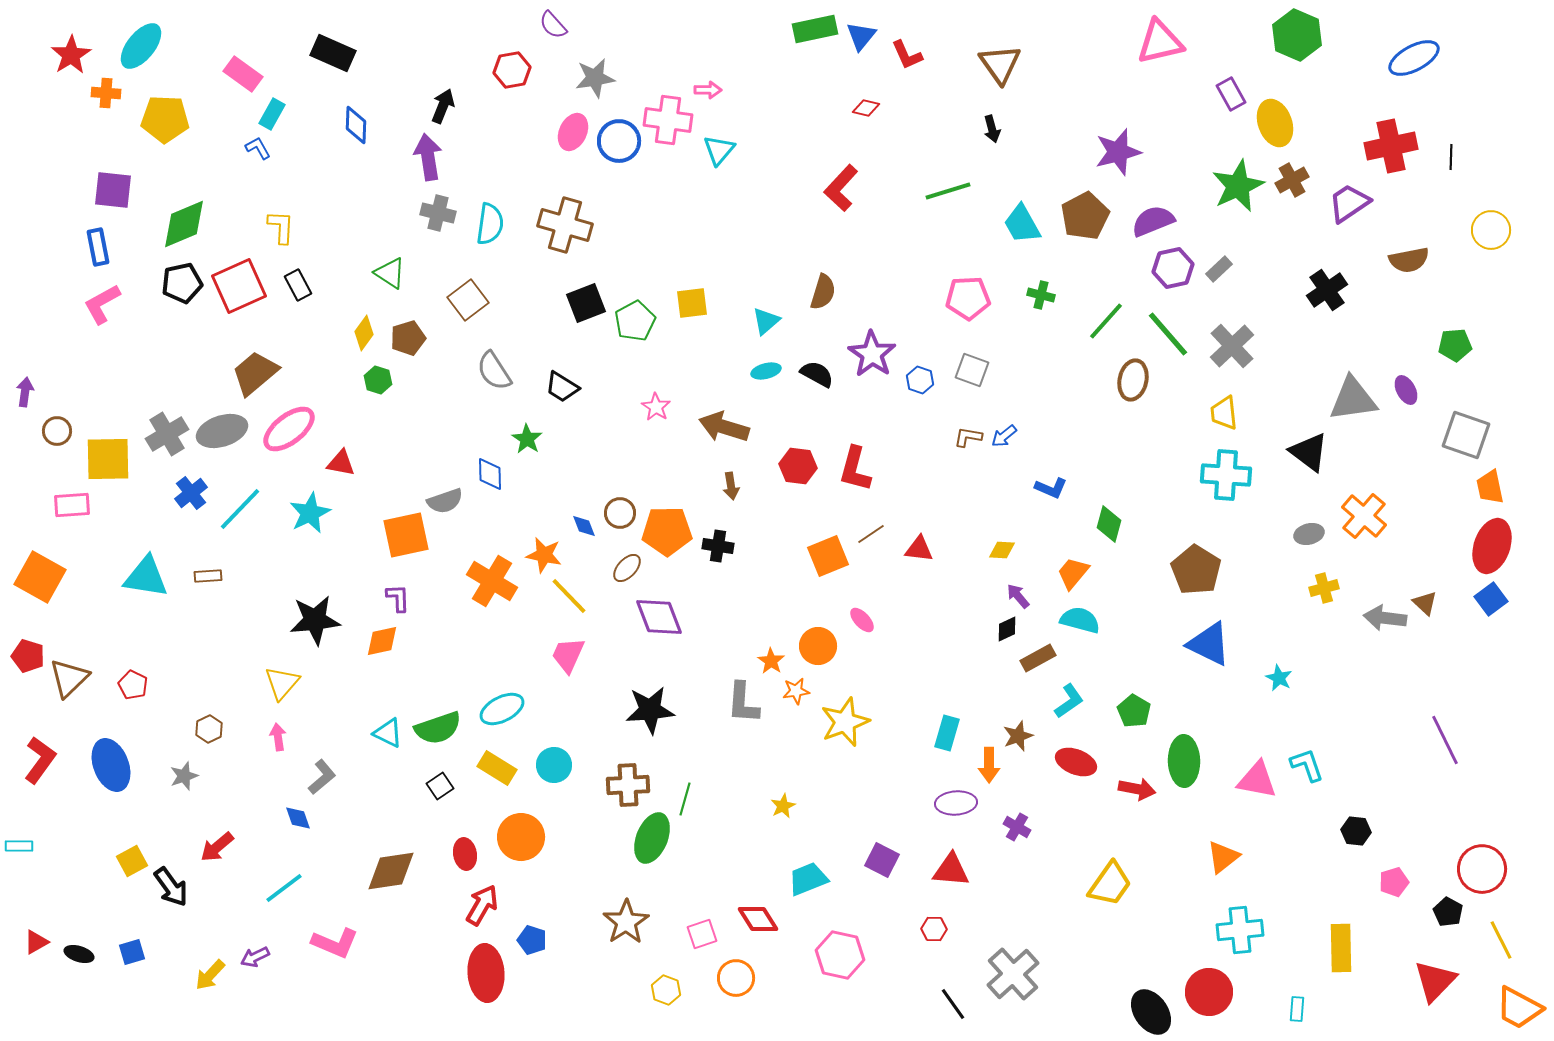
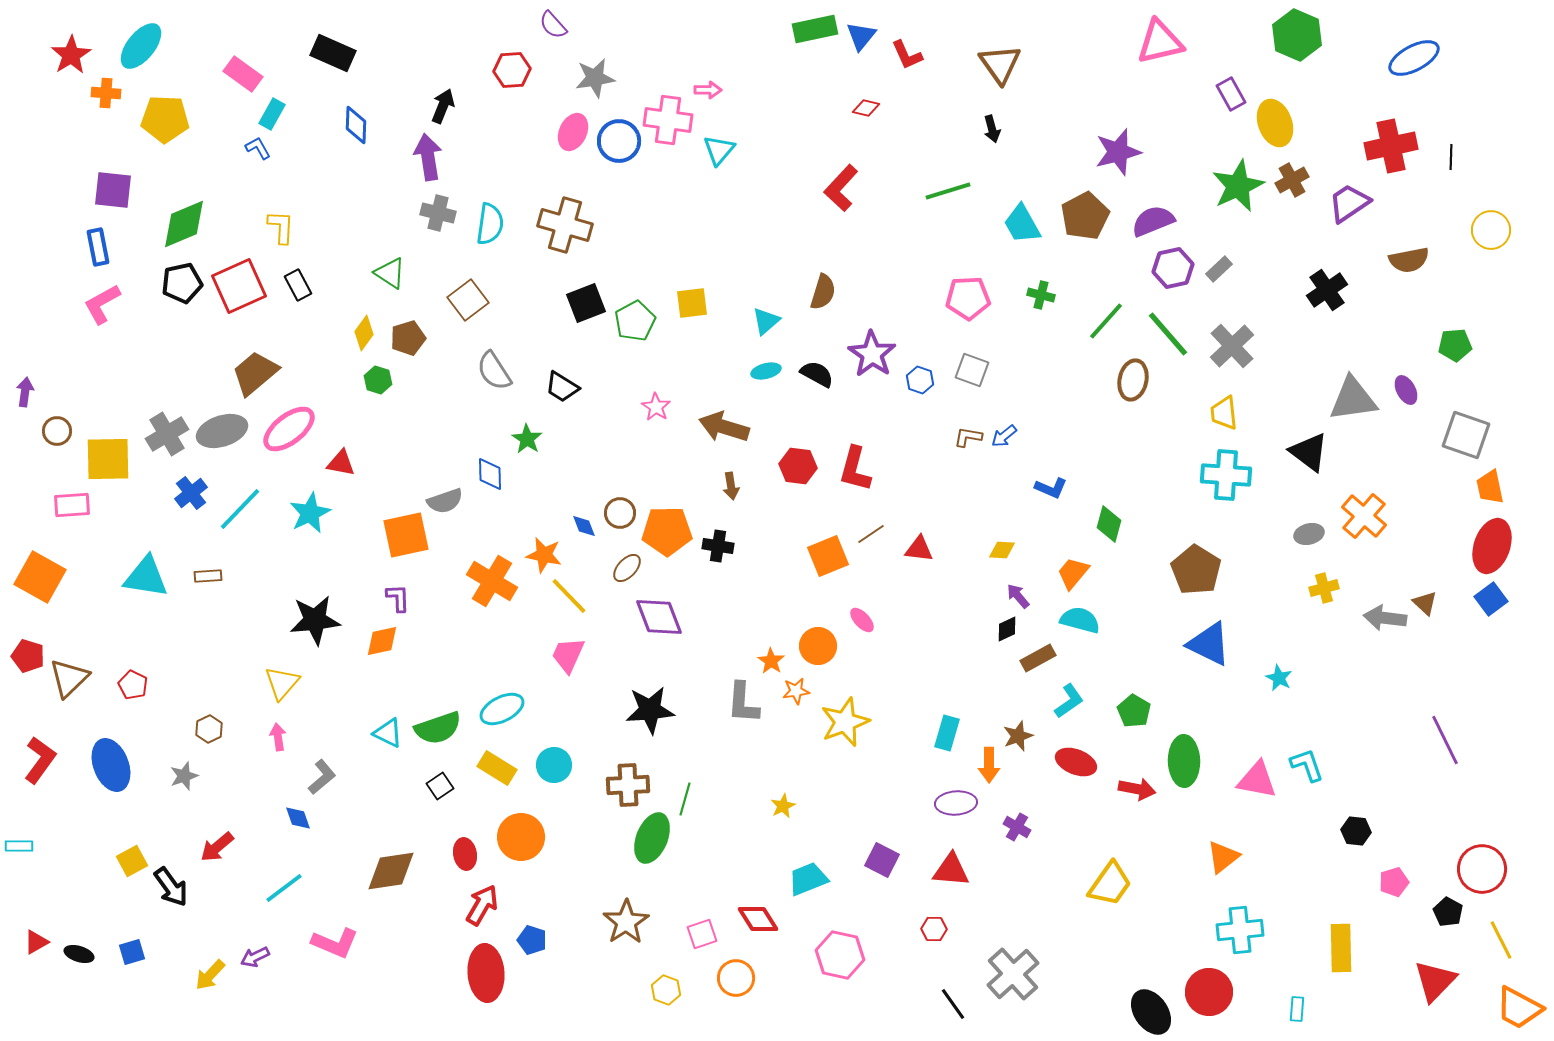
red hexagon at (512, 70): rotated 6 degrees clockwise
